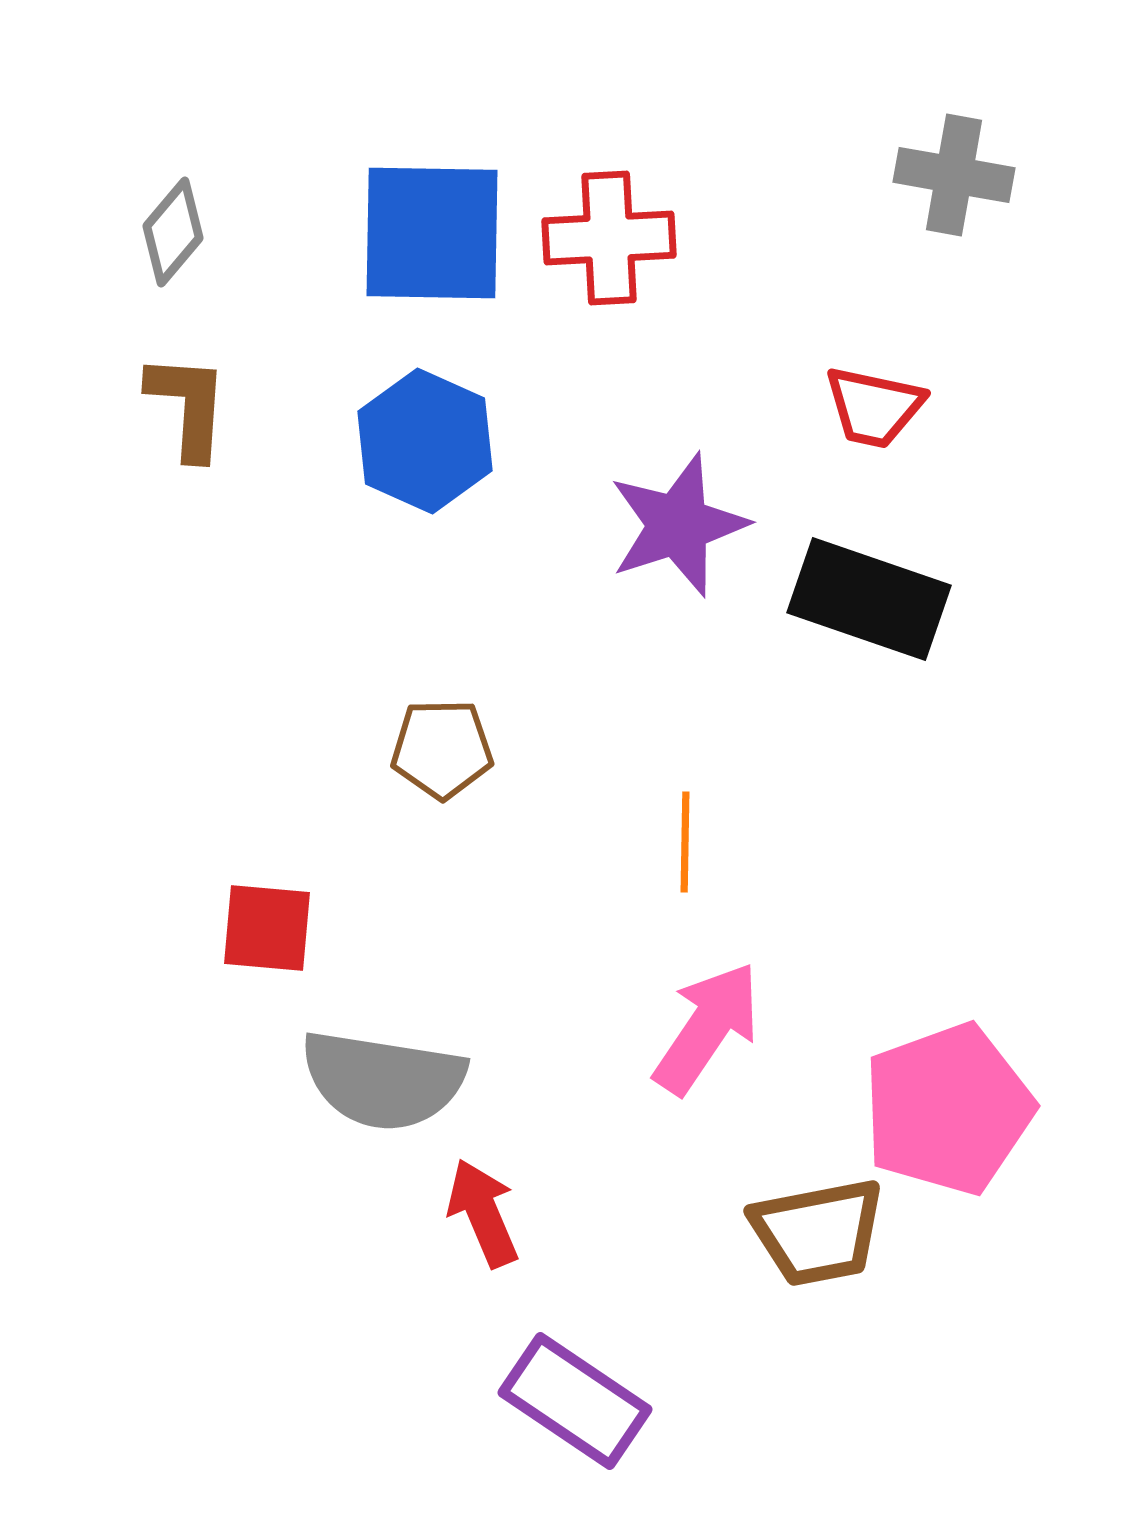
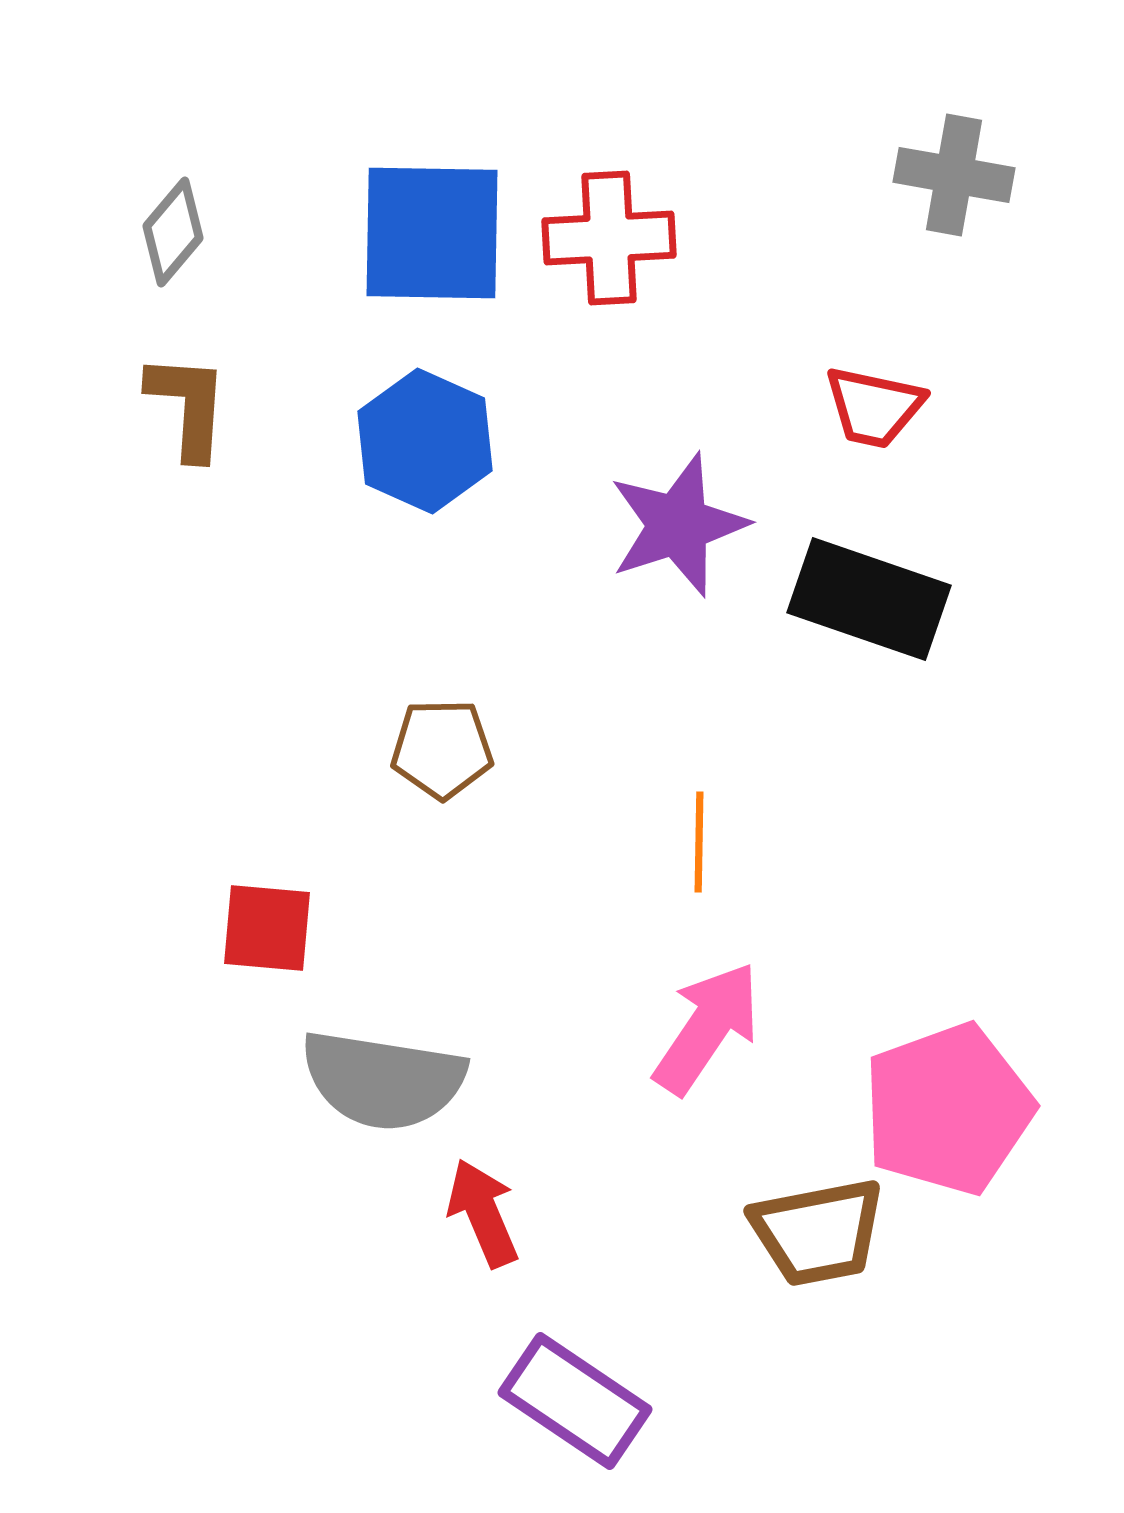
orange line: moved 14 px right
